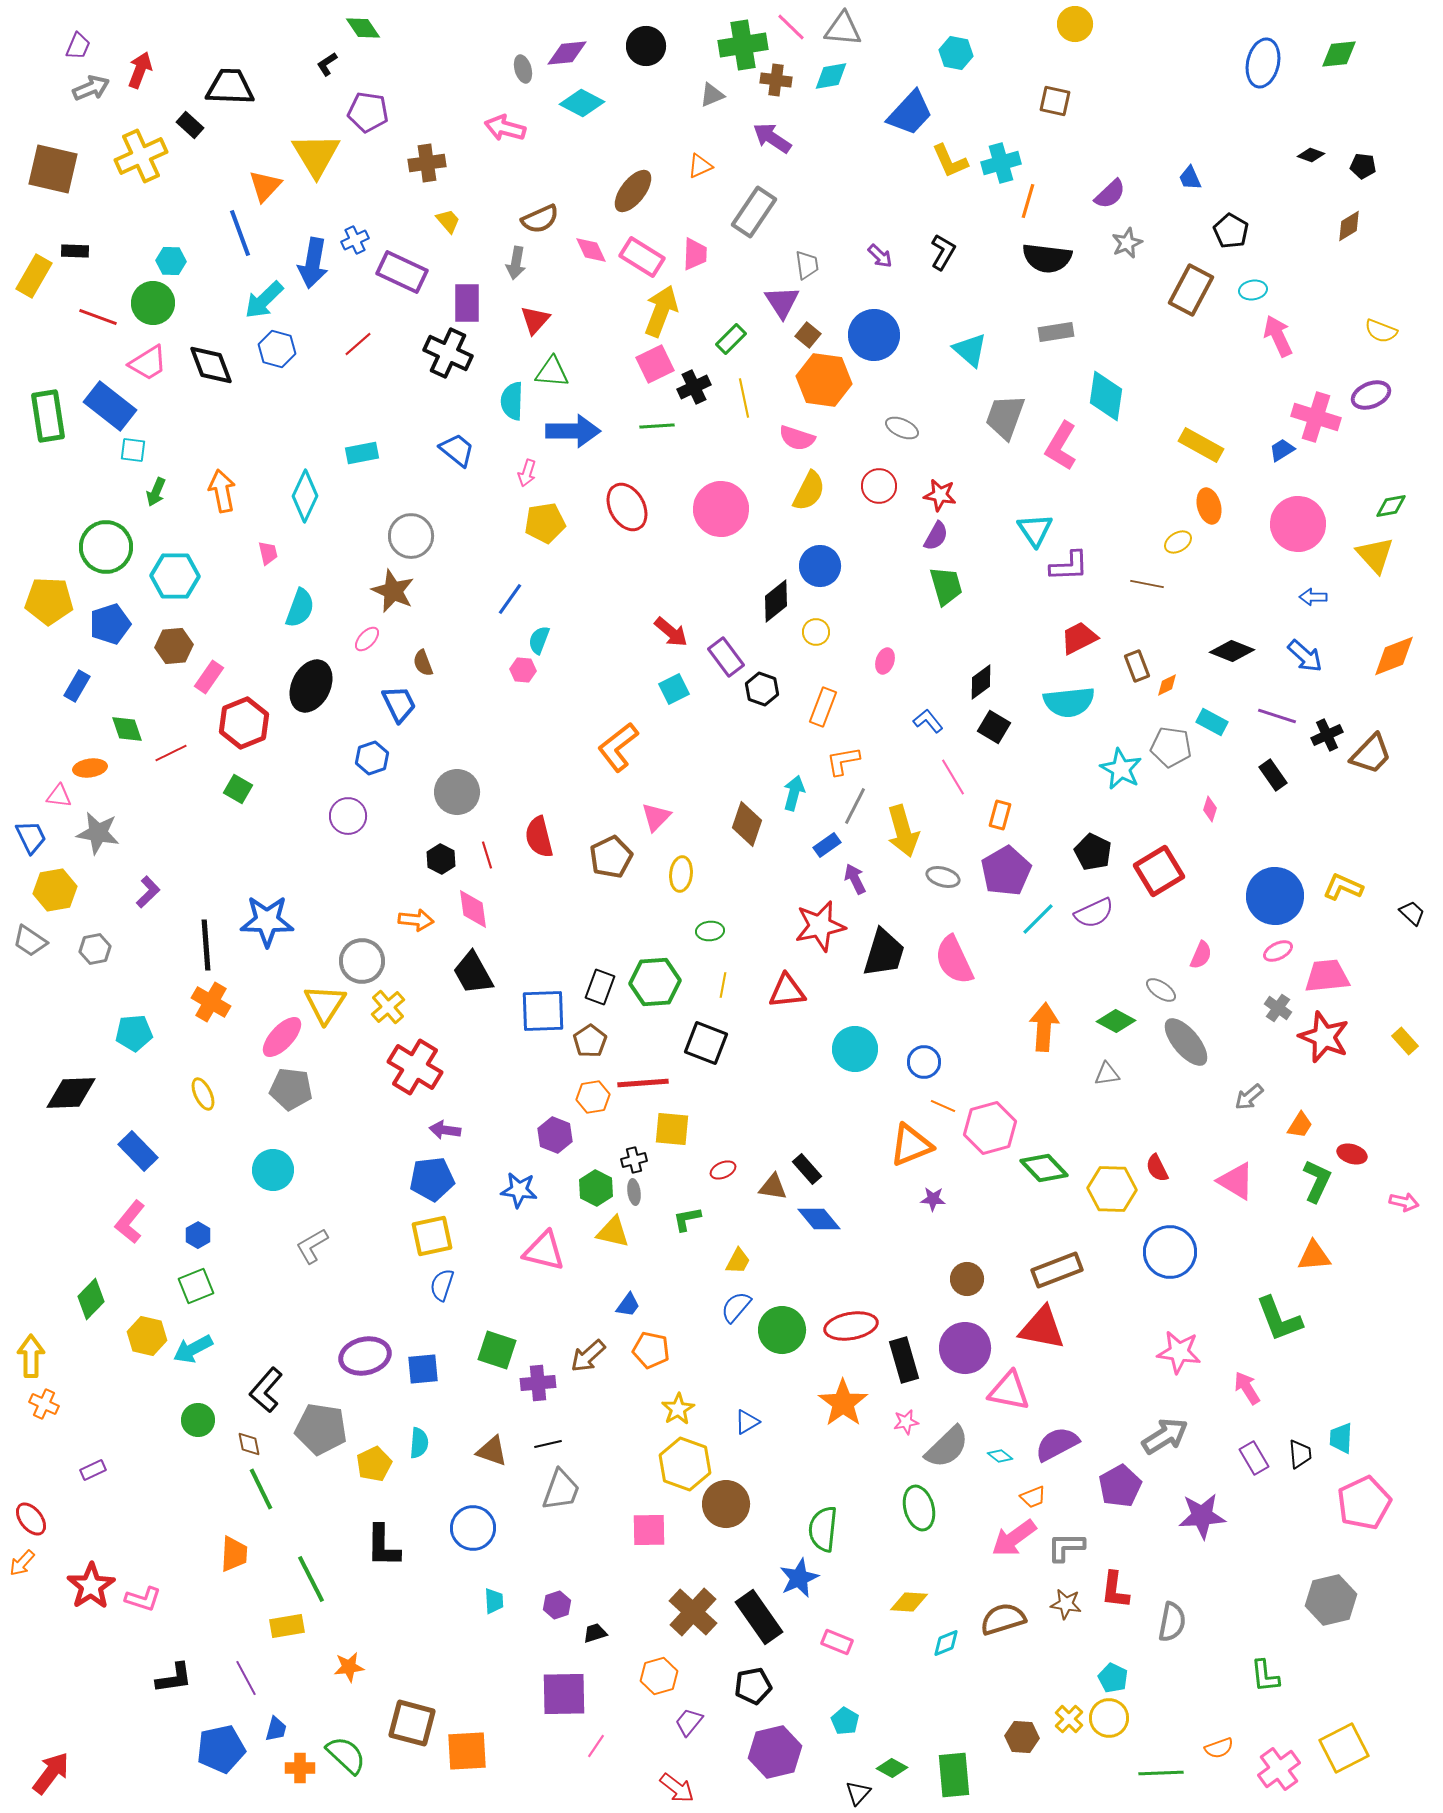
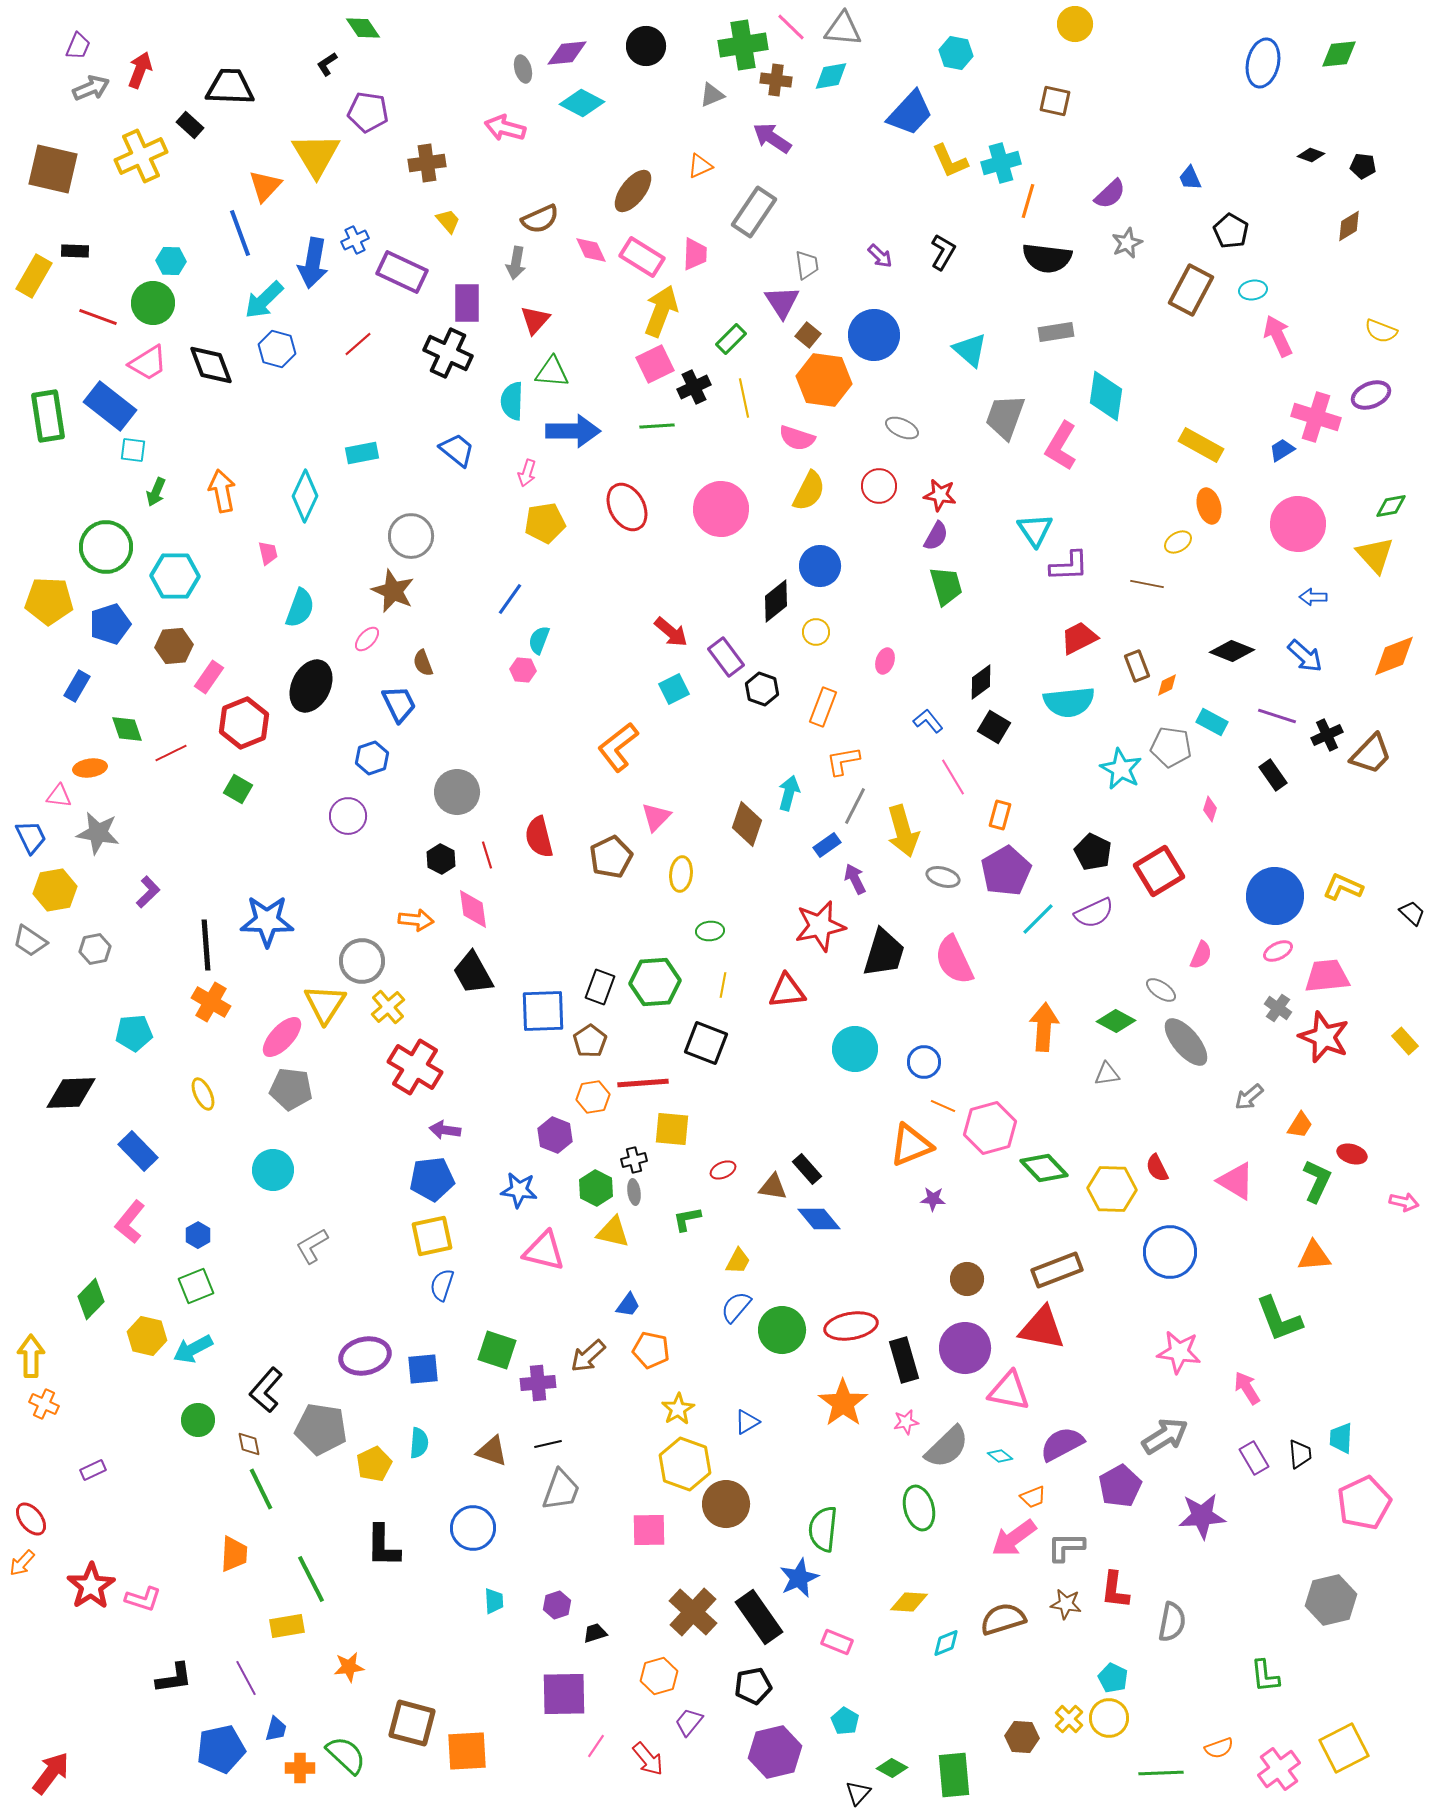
cyan arrow at (794, 793): moved 5 px left
purple semicircle at (1057, 1444): moved 5 px right
red arrow at (677, 1788): moved 29 px left, 29 px up; rotated 12 degrees clockwise
